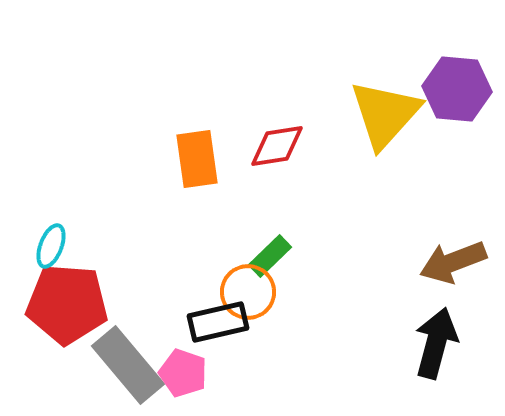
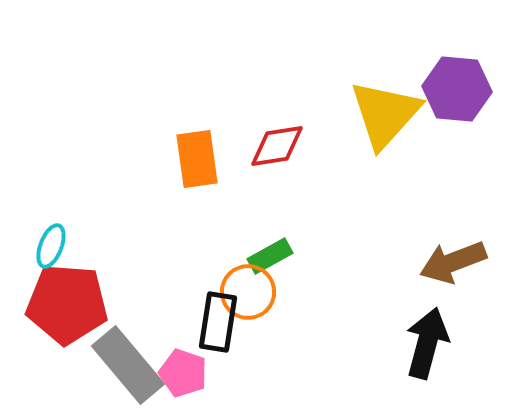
green rectangle: rotated 15 degrees clockwise
black rectangle: rotated 68 degrees counterclockwise
black arrow: moved 9 px left
